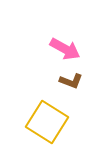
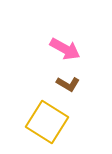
brown L-shape: moved 3 px left, 3 px down; rotated 10 degrees clockwise
